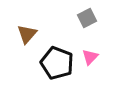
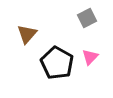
black pentagon: rotated 8 degrees clockwise
